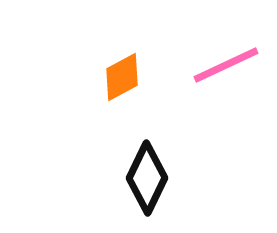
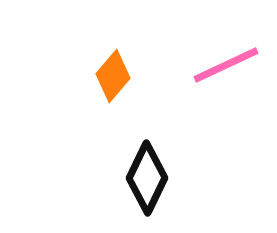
orange diamond: moved 9 px left, 1 px up; rotated 21 degrees counterclockwise
